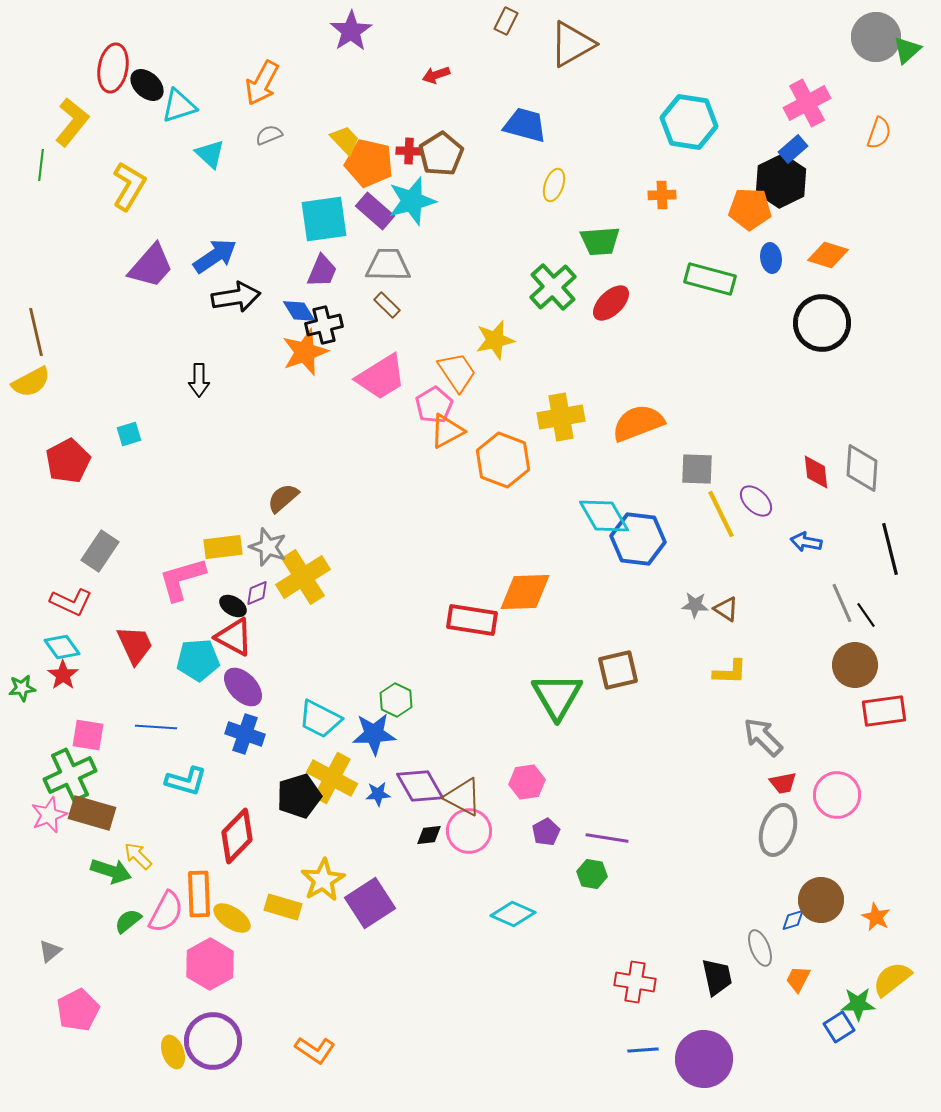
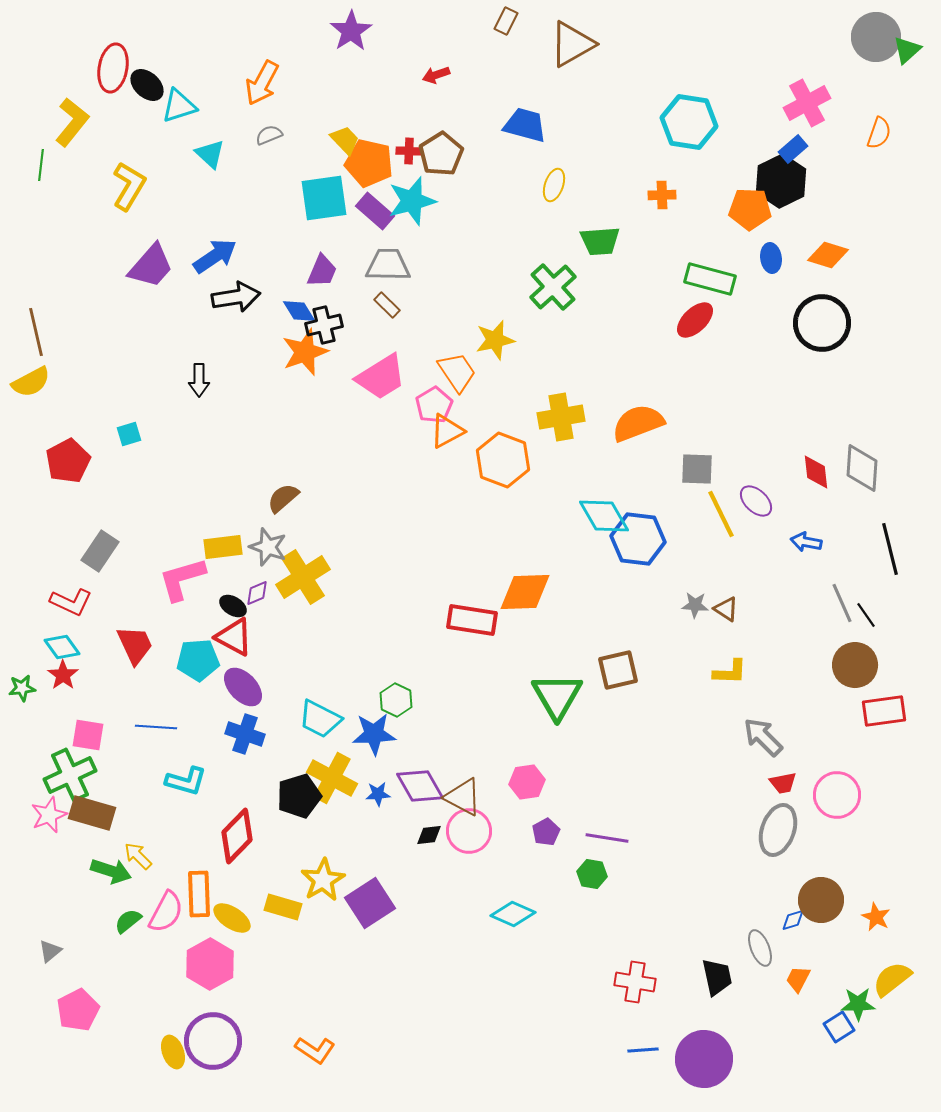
cyan square at (324, 219): moved 21 px up
red ellipse at (611, 303): moved 84 px right, 17 px down
